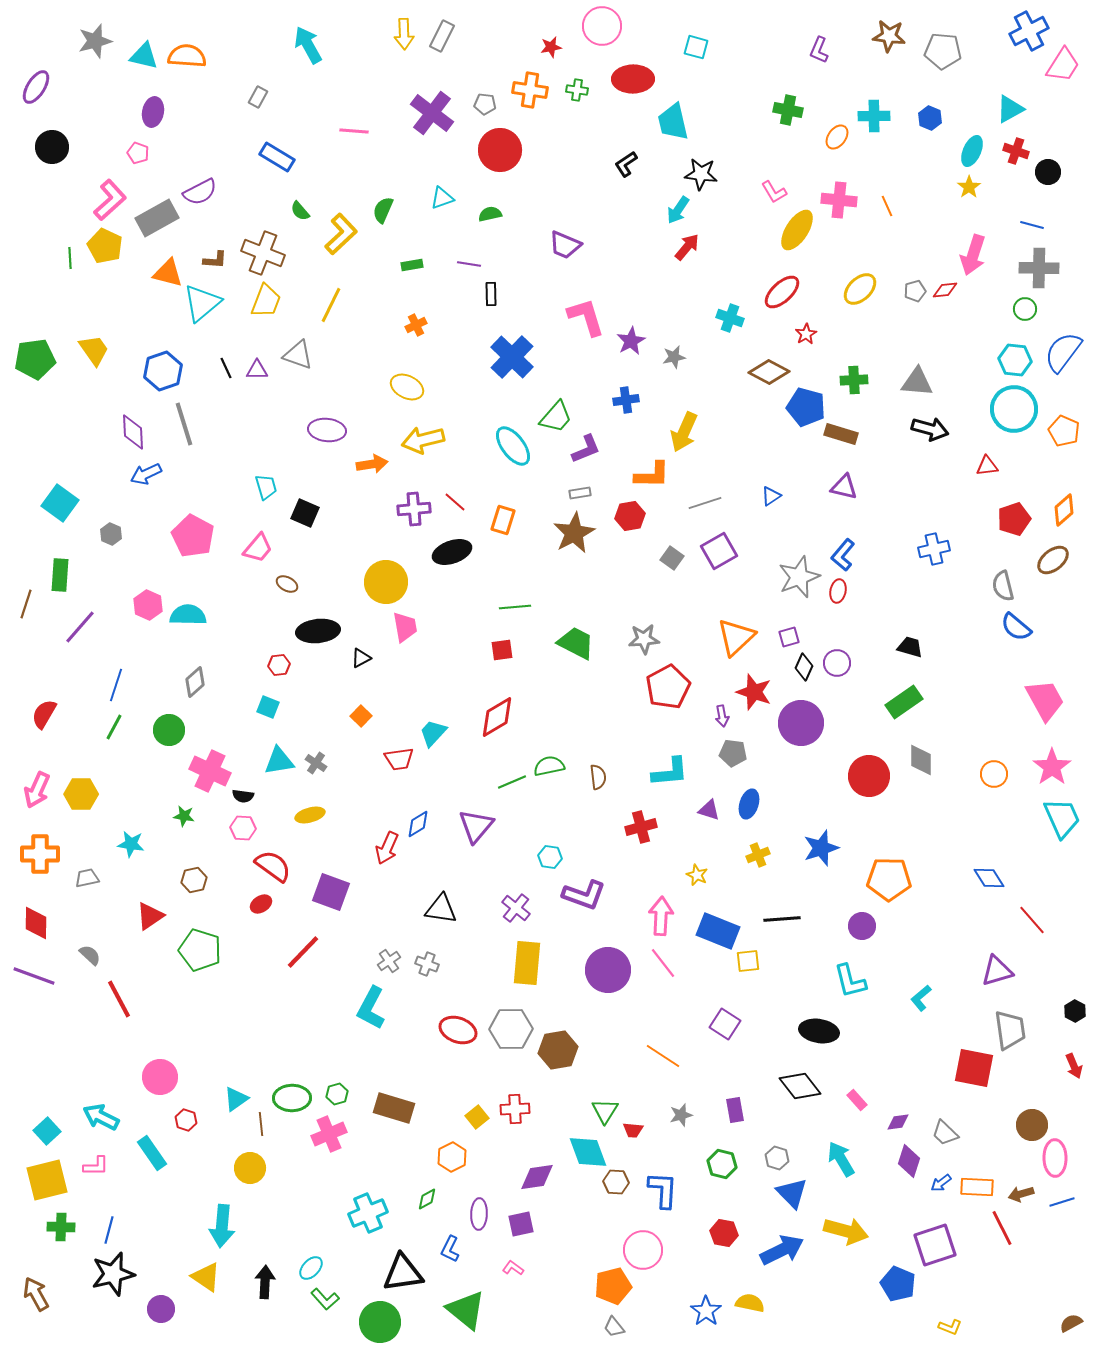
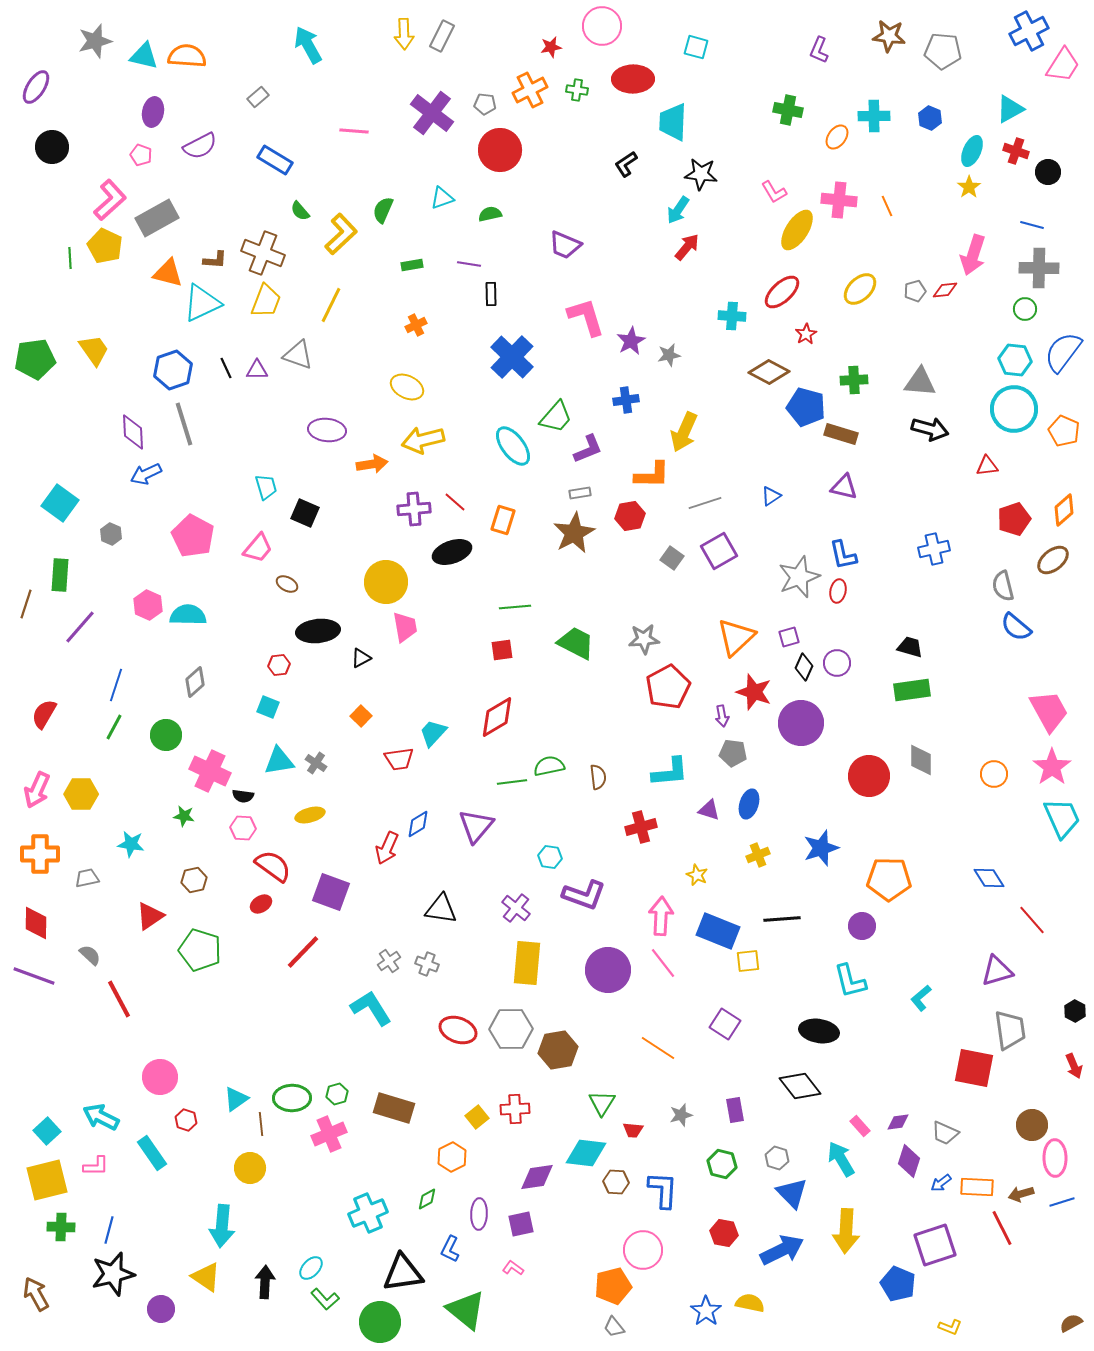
orange cross at (530, 90): rotated 36 degrees counterclockwise
gray rectangle at (258, 97): rotated 20 degrees clockwise
cyan trapezoid at (673, 122): rotated 15 degrees clockwise
pink pentagon at (138, 153): moved 3 px right, 2 px down
blue rectangle at (277, 157): moved 2 px left, 3 px down
purple semicircle at (200, 192): moved 46 px up
cyan triangle at (202, 303): rotated 15 degrees clockwise
cyan cross at (730, 318): moved 2 px right, 2 px up; rotated 16 degrees counterclockwise
gray star at (674, 357): moved 5 px left, 2 px up
blue hexagon at (163, 371): moved 10 px right, 1 px up
gray triangle at (917, 382): moved 3 px right
purple L-shape at (586, 449): moved 2 px right
blue L-shape at (843, 555): rotated 52 degrees counterclockwise
pink trapezoid at (1045, 700): moved 4 px right, 11 px down
green rectangle at (904, 702): moved 8 px right, 12 px up; rotated 27 degrees clockwise
green circle at (169, 730): moved 3 px left, 5 px down
green line at (512, 782): rotated 16 degrees clockwise
cyan L-shape at (371, 1008): rotated 120 degrees clockwise
orange line at (663, 1056): moved 5 px left, 8 px up
pink rectangle at (857, 1100): moved 3 px right, 26 px down
green triangle at (605, 1111): moved 3 px left, 8 px up
gray trapezoid at (945, 1133): rotated 20 degrees counterclockwise
cyan diamond at (588, 1152): moved 2 px left, 1 px down; rotated 63 degrees counterclockwise
yellow arrow at (846, 1231): rotated 78 degrees clockwise
